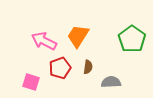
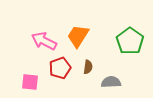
green pentagon: moved 2 px left, 2 px down
pink square: moved 1 px left; rotated 12 degrees counterclockwise
